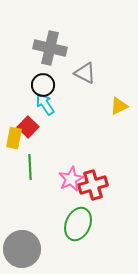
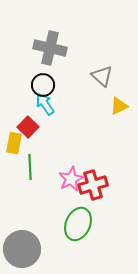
gray triangle: moved 17 px right, 3 px down; rotated 15 degrees clockwise
yellow rectangle: moved 5 px down
